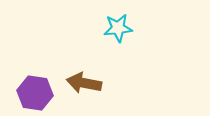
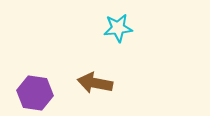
brown arrow: moved 11 px right
